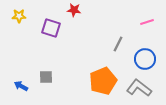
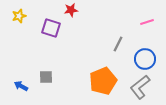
red star: moved 3 px left; rotated 16 degrees counterclockwise
yellow star: rotated 16 degrees counterclockwise
gray L-shape: moved 1 px right, 1 px up; rotated 75 degrees counterclockwise
